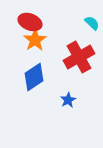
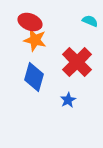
cyan semicircle: moved 2 px left, 2 px up; rotated 21 degrees counterclockwise
orange star: rotated 25 degrees counterclockwise
red cross: moved 2 px left, 5 px down; rotated 16 degrees counterclockwise
blue diamond: rotated 40 degrees counterclockwise
